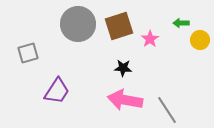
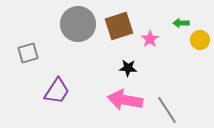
black star: moved 5 px right
